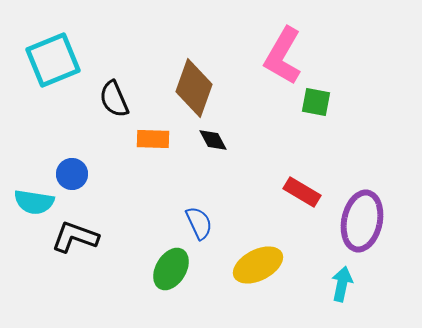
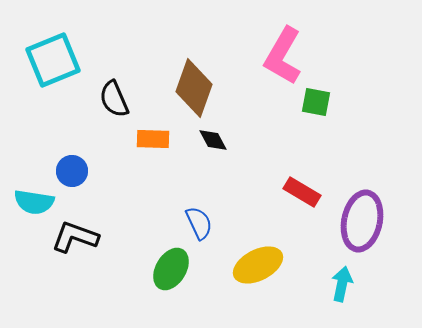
blue circle: moved 3 px up
